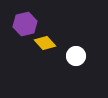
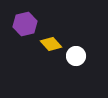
yellow diamond: moved 6 px right, 1 px down
